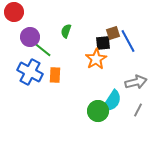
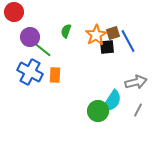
black square: moved 4 px right, 4 px down
orange star: moved 24 px up
